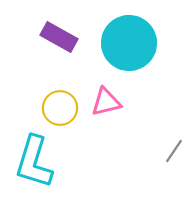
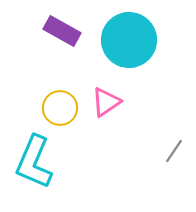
purple rectangle: moved 3 px right, 6 px up
cyan circle: moved 3 px up
pink triangle: rotated 20 degrees counterclockwise
cyan L-shape: rotated 6 degrees clockwise
